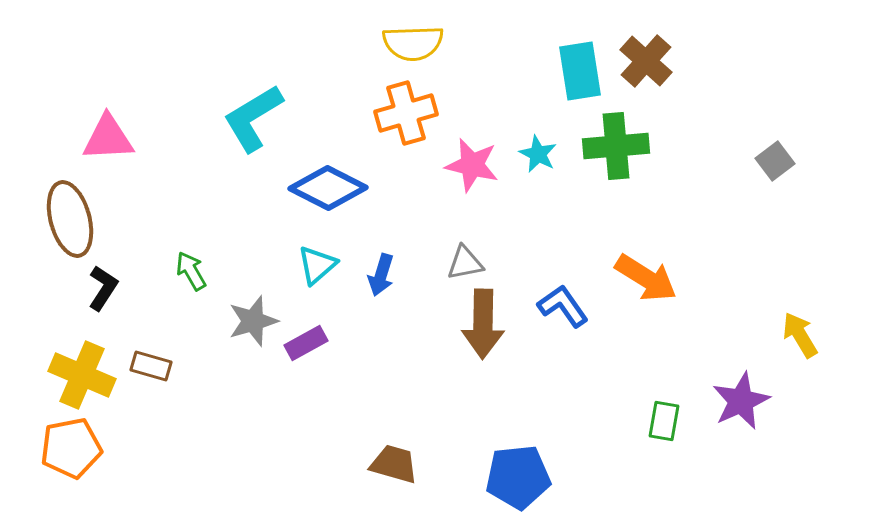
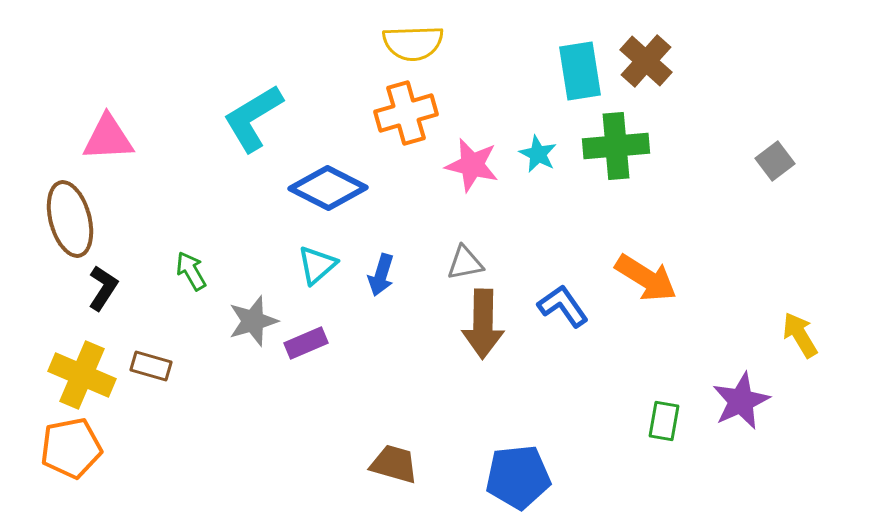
purple rectangle: rotated 6 degrees clockwise
